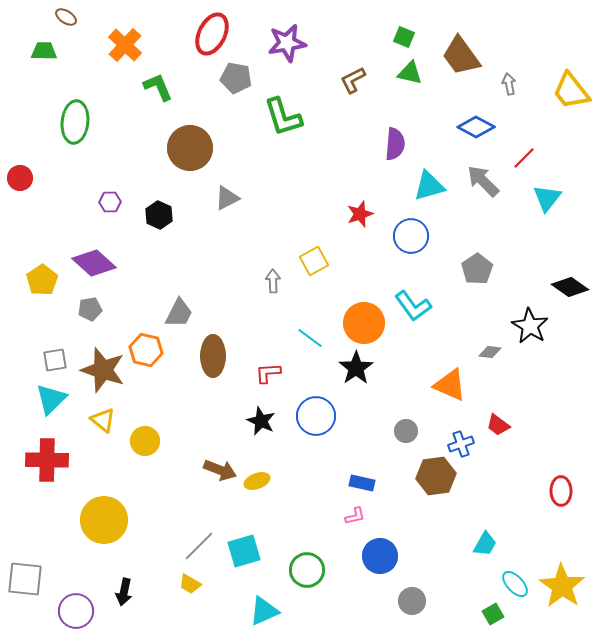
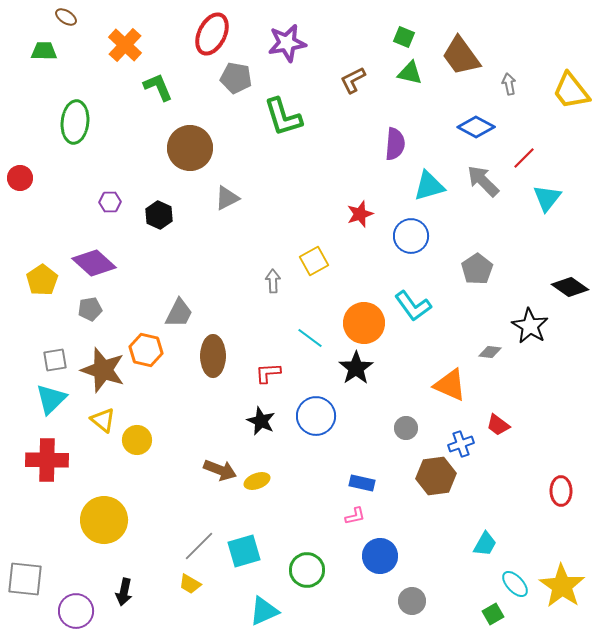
gray circle at (406, 431): moved 3 px up
yellow circle at (145, 441): moved 8 px left, 1 px up
